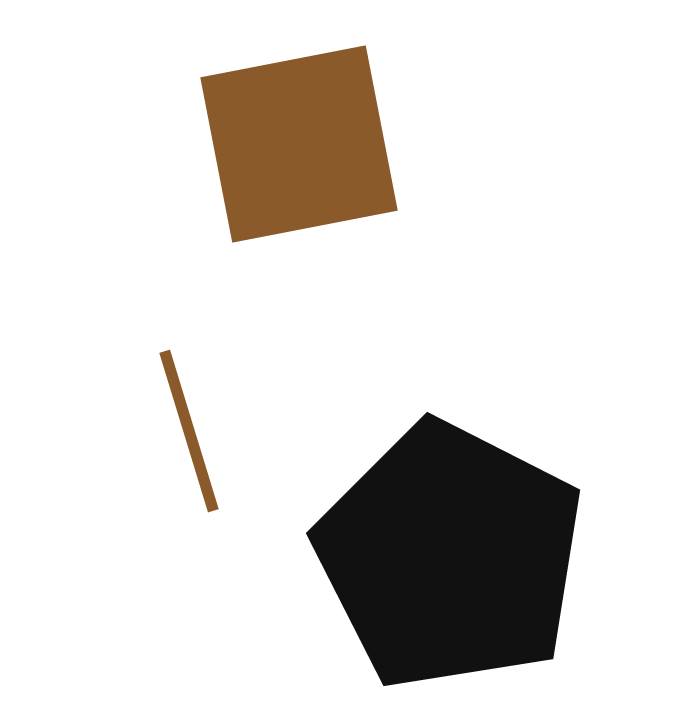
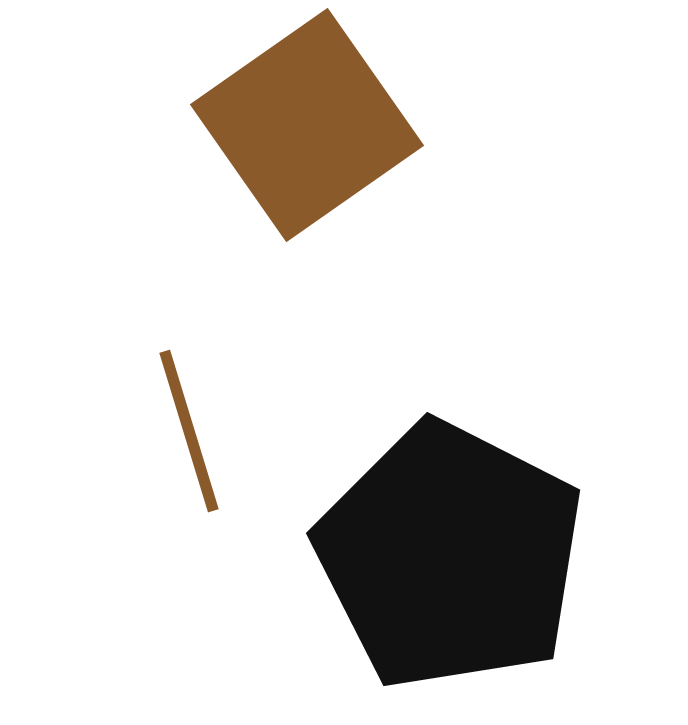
brown square: moved 8 px right, 19 px up; rotated 24 degrees counterclockwise
